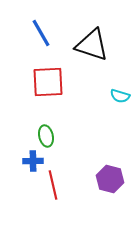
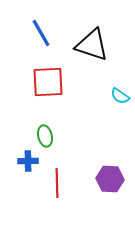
cyan semicircle: rotated 18 degrees clockwise
green ellipse: moved 1 px left
blue cross: moved 5 px left
purple hexagon: rotated 12 degrees counterclockwise
red line: moved 4 px right, 2 px up; rotated 12 degrees clockwise
